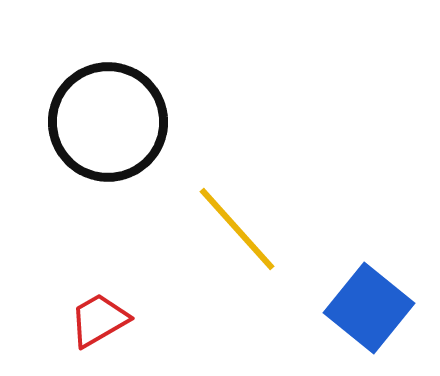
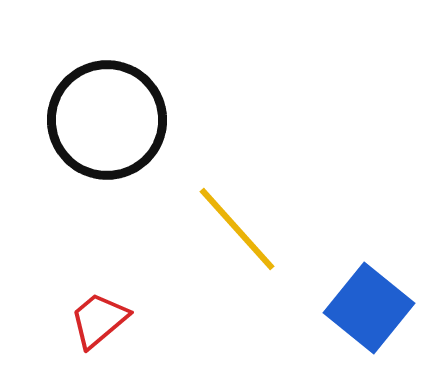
black circle: moved 1 px left, 2 px up
red trapezoid: rotated 10 degrees counterclockwise
